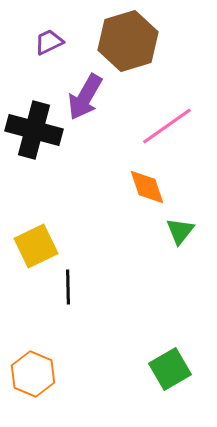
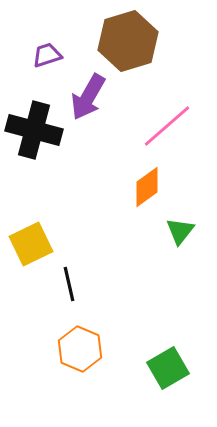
purple trapezoid: moved 2 px left, 13 px down; rotated 8 degrees clockwise
purple arrow: moved 3 px right
pink line: rotated 6 degrees counterclockwise
orange diamond: rotated 72 degrees clockwise
yellow square: moved 5 px left, 2 px up
black line: moved 1 px right, 3 px up; rotated 12 degrees counterclockwise
green square: moved 2 px left, 1 px up
orange hexagon: moved 47 px right, 25 px up
